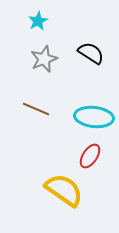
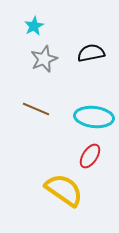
cyan star: moved 4 px left, 5 px down
black semicircle: rotated 44 degrees counterclockwise
